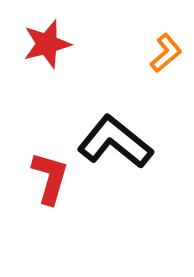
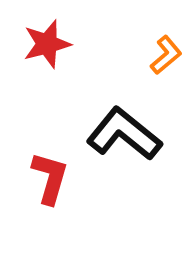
orange L-shape: moved 2 px down
black L-shape: moved 9 px right, 8 px up
